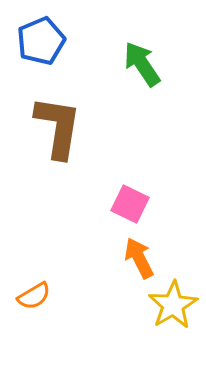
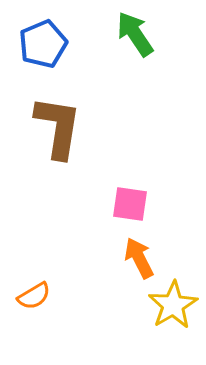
blue pentagon: moved 2 px right, 3 px down
green arrow: moved 7 px left, 30 px up
pink square: rotated 18 degrees counterclockwise
